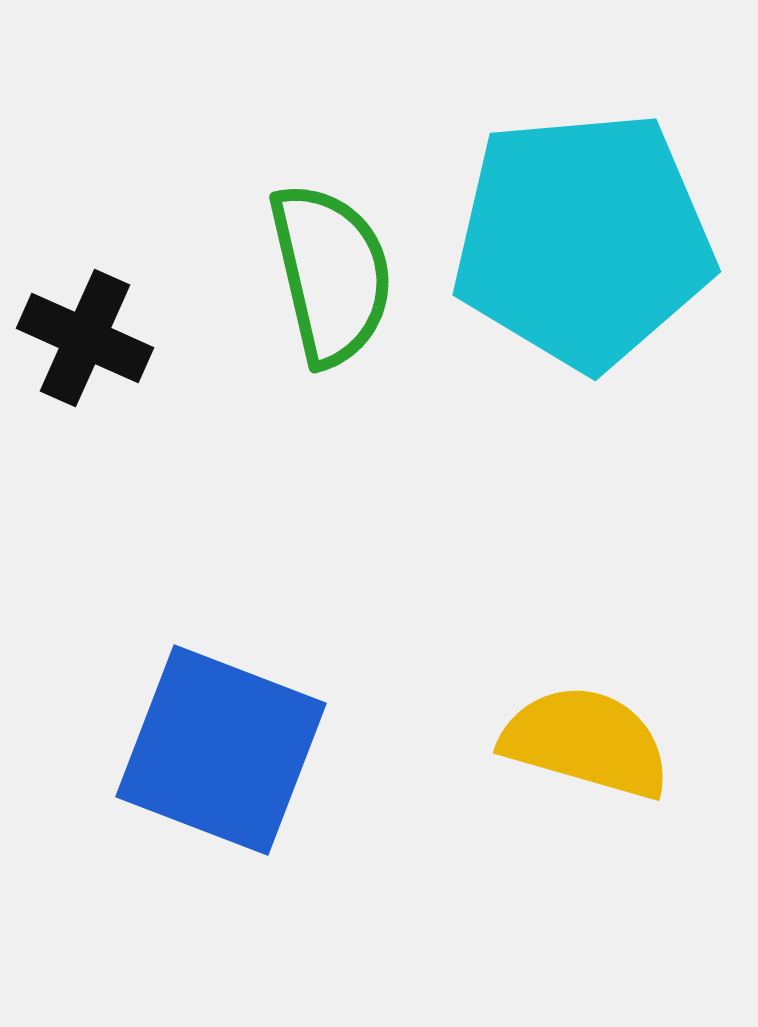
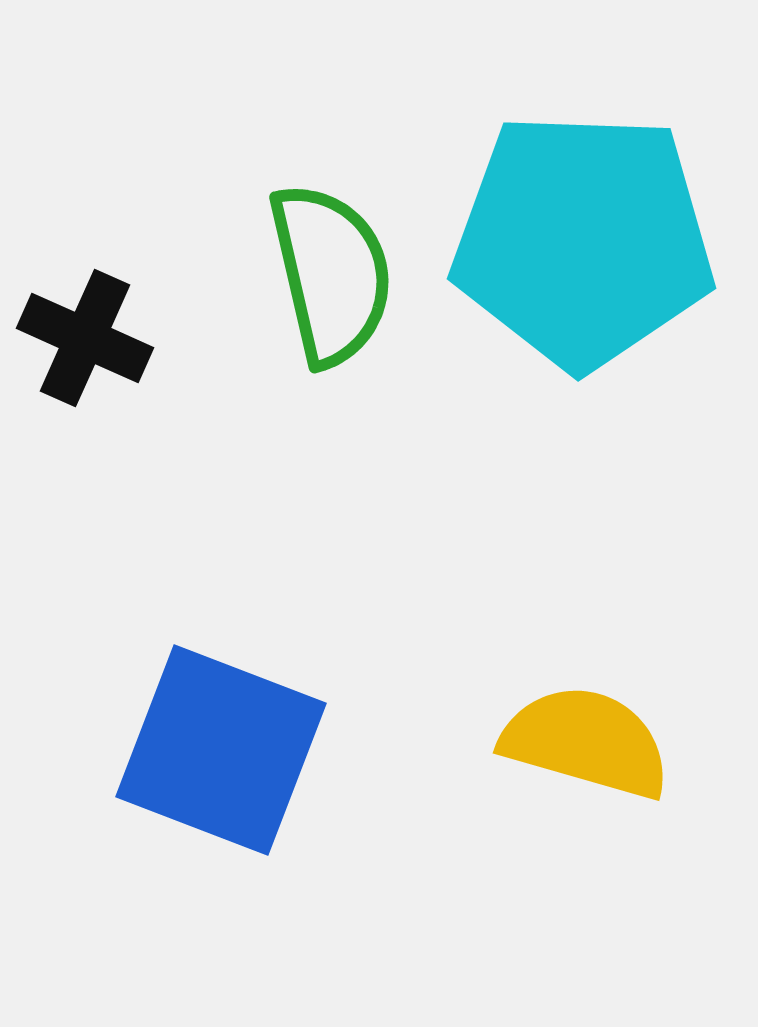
cyan pentagon: rotated 7 degrees clockwise
